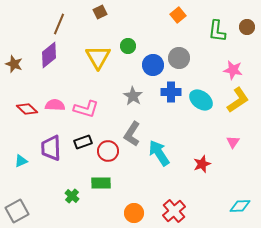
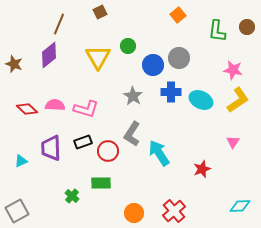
cyan ellipse: rotated 10 degrees counterclockwise
red star: moved 5 px down
